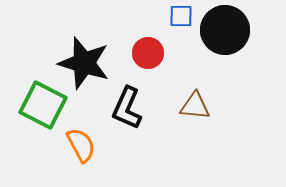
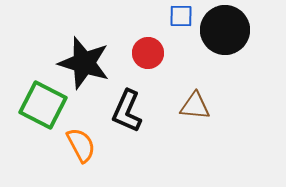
black L-shape: moved 3 px down
